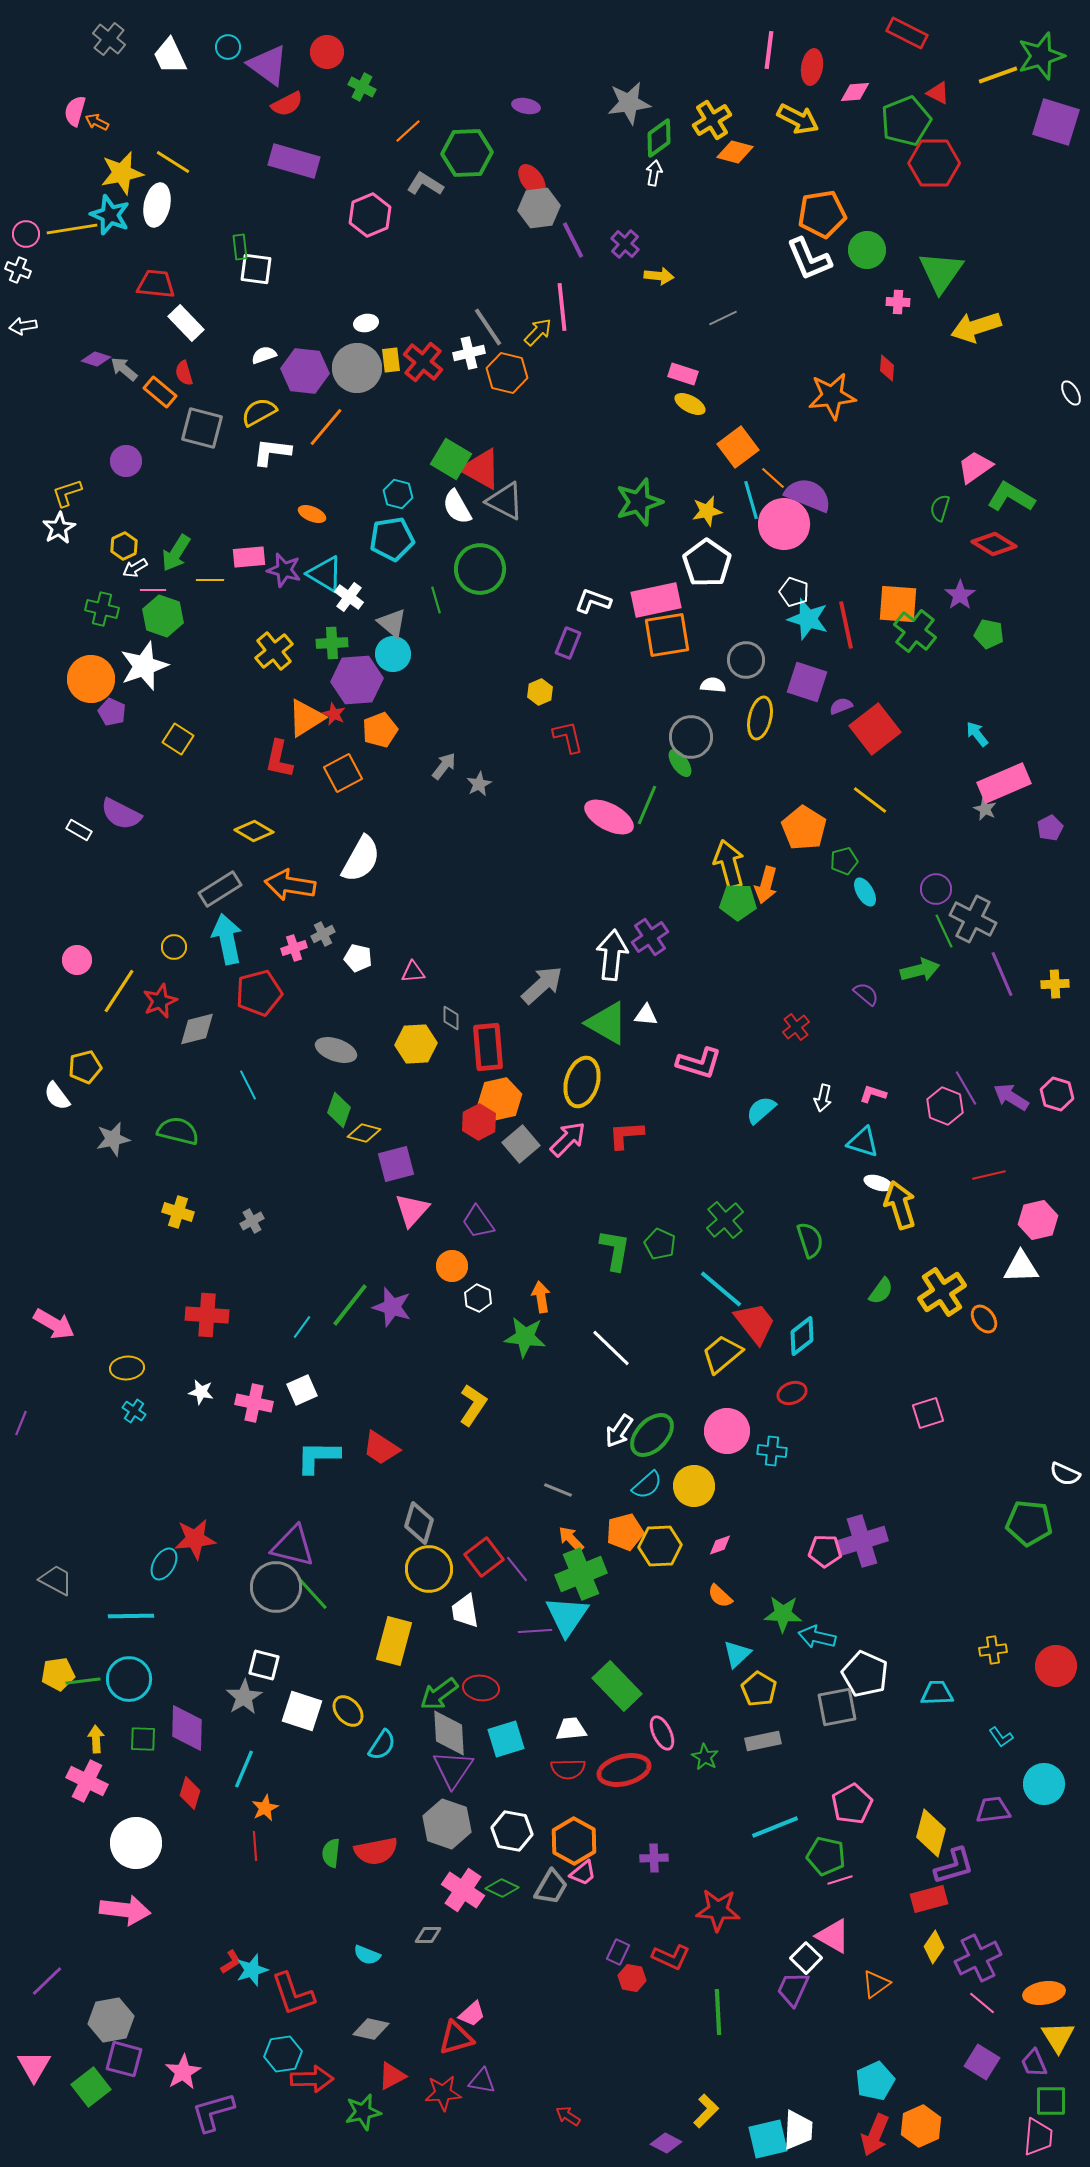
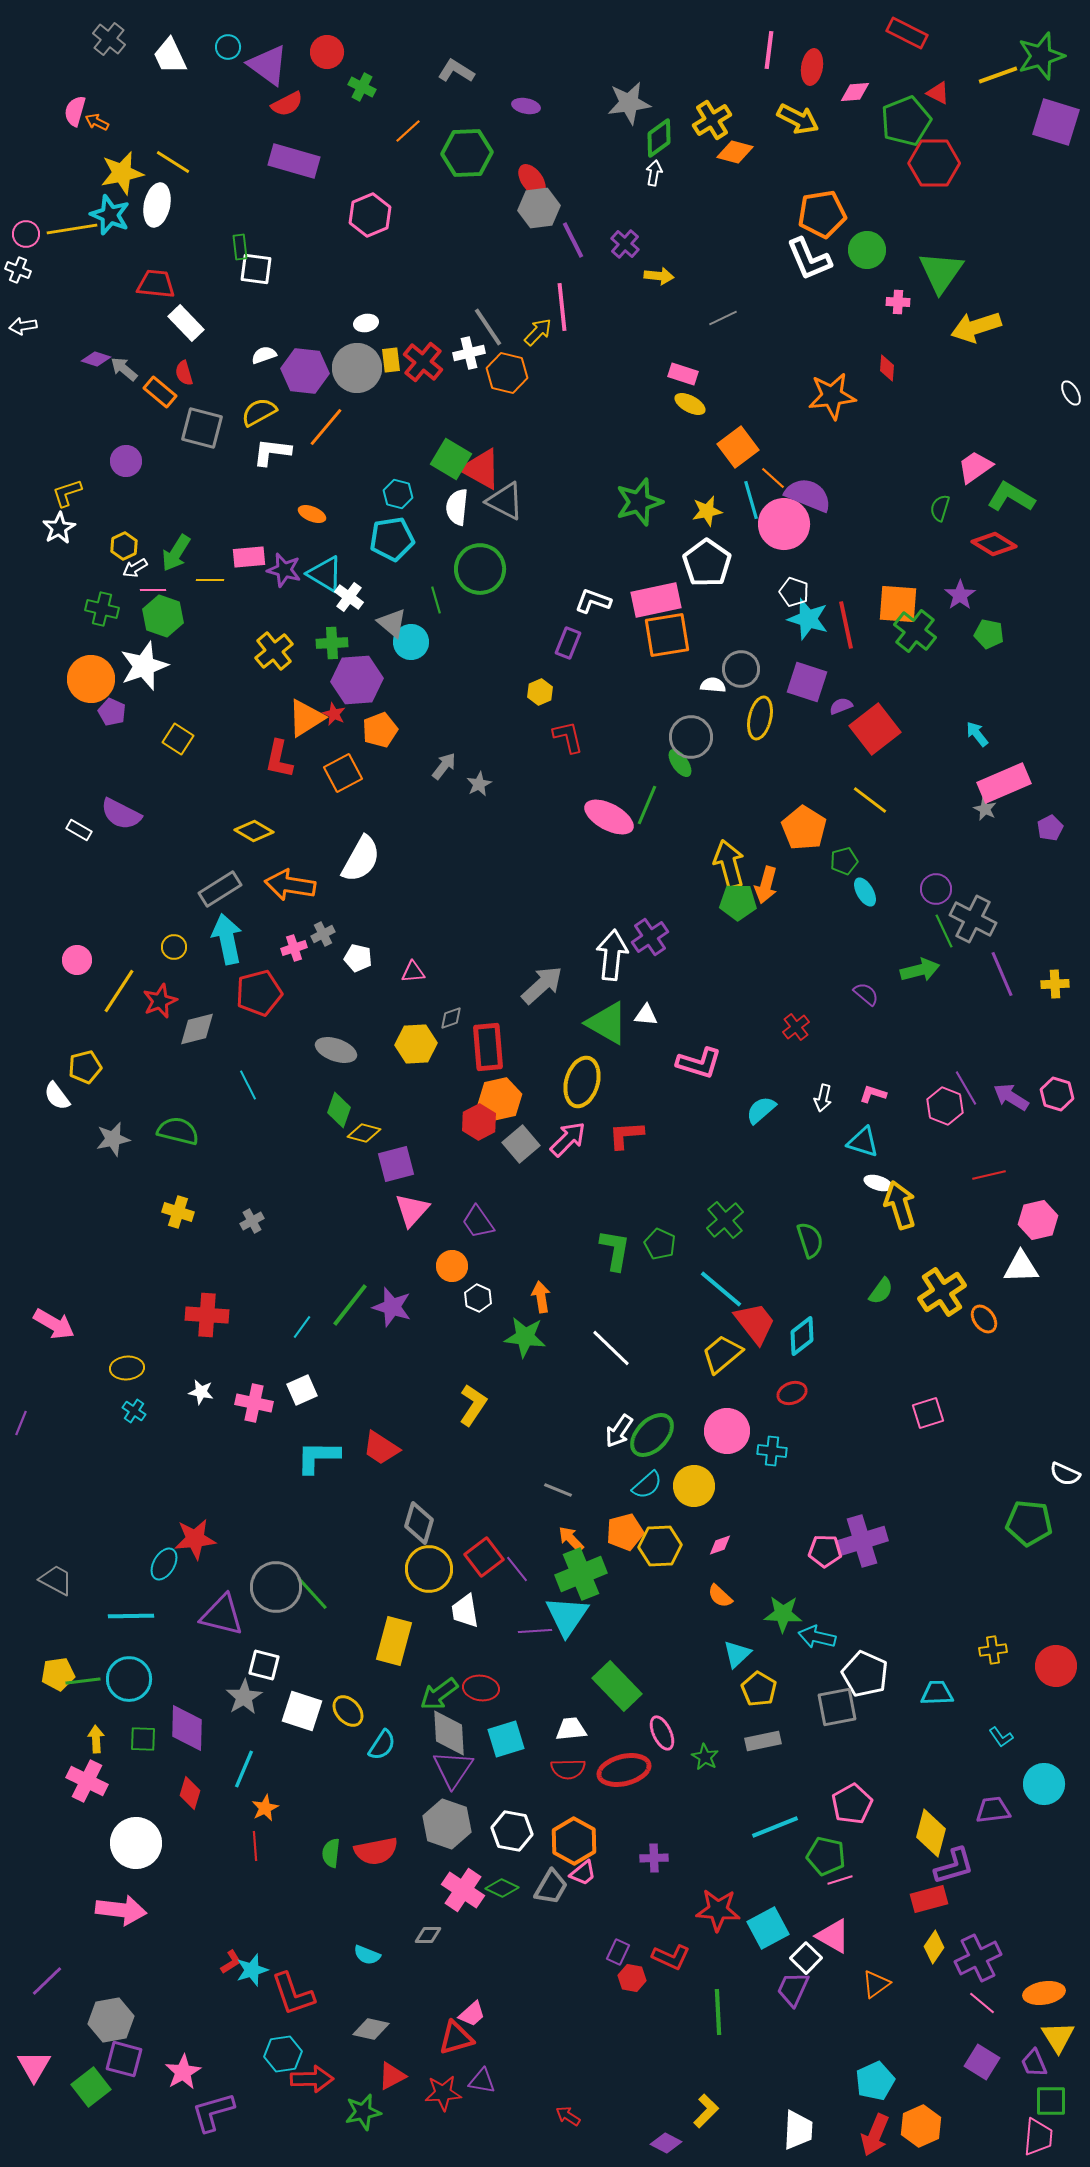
gray L-shape at (425, 184): moved 31 px right, 113 px up
white semicircle at (457, 507): rotated 36 degrees clockwise
cyan circle at (393, 654): moved 18 px right, 12 px up
gray circle at (746, 660): moved 5 px left, 9 px down
gray diamond at (451, 1018): rotated 70 degrees clockwise
purple triangle at (293, 1546): moved 71 px left, 69 px down
pink arrow at (125, 1910): moved 4 px left
cyan square at (768, 2139): moved 211 px up; rotated 15 degrees counterclockwise
